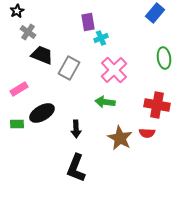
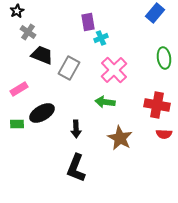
red semicircle: moved 17 px right, 1 px down
